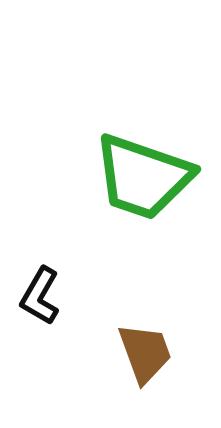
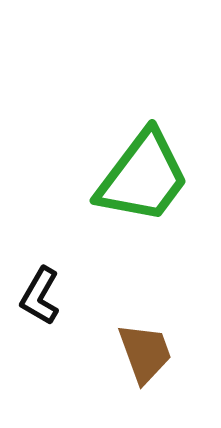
green trapezoid: rotated 72 degrees counterclockwise
